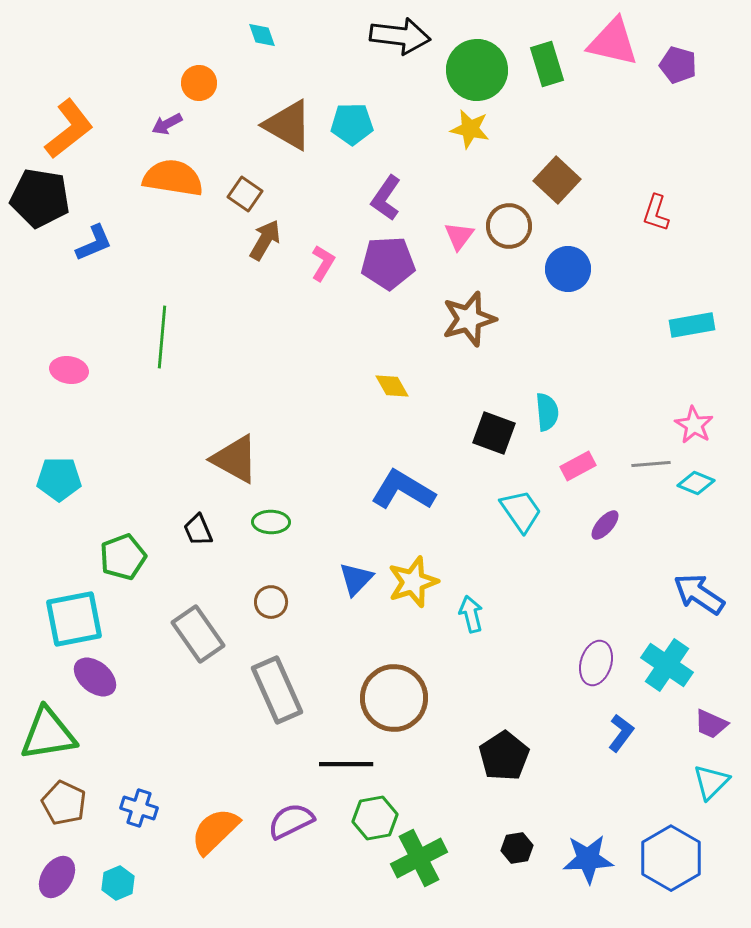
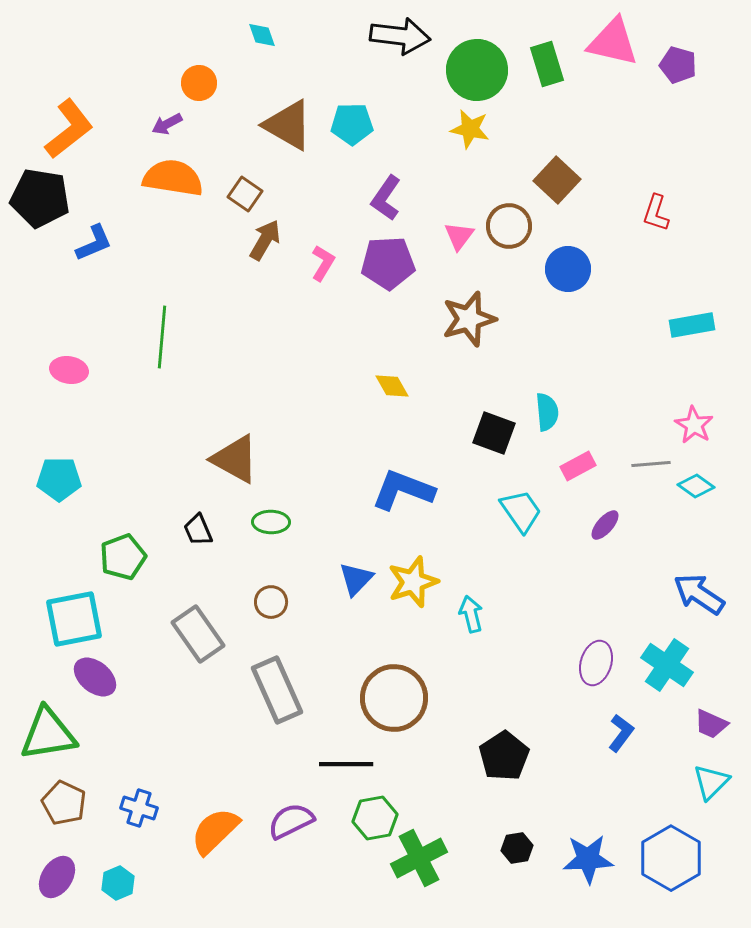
cyan diamond at (696, 483): moved 3 px down; rotated 12 degrees clockwise
blue L-shape at (403, 490): rotated 10 degrees counterclockwise
